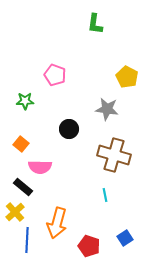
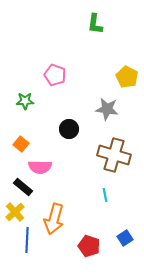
orange arrow: moved 3 px left, 4 px up
